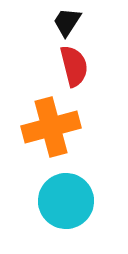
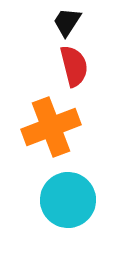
orange cross: rotated 6 degrees counterclockwise
cyan circle: moved 2 px right, 1 px up
